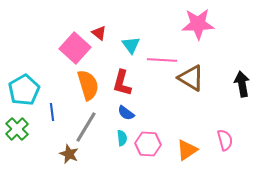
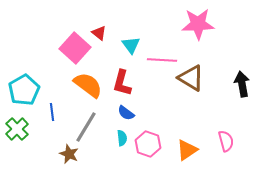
orange semicircle: rotated 36 degrees counterclockwise
pink semicircle: moved 1 px right, 1 px down
pink hexagon: rotated 15 degrees clockwise
